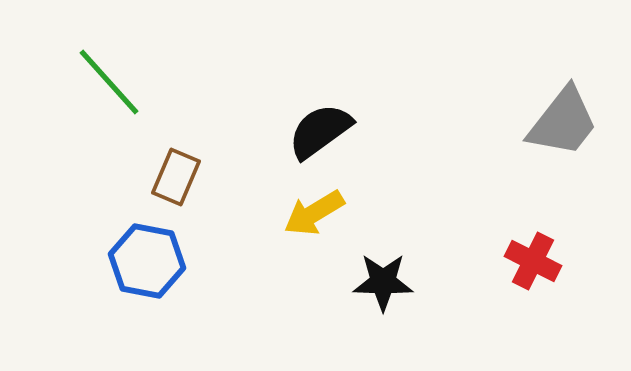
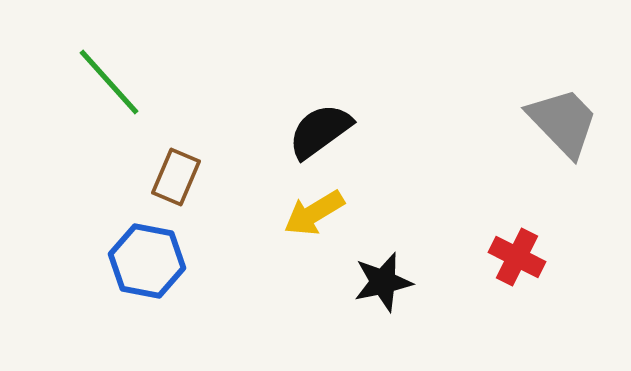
gray trapezoid: rotated 82 degrees counterclockwise
red cross: moved 16 px left, 4 px up
black star: rotated 14 degrees counterclockwise
